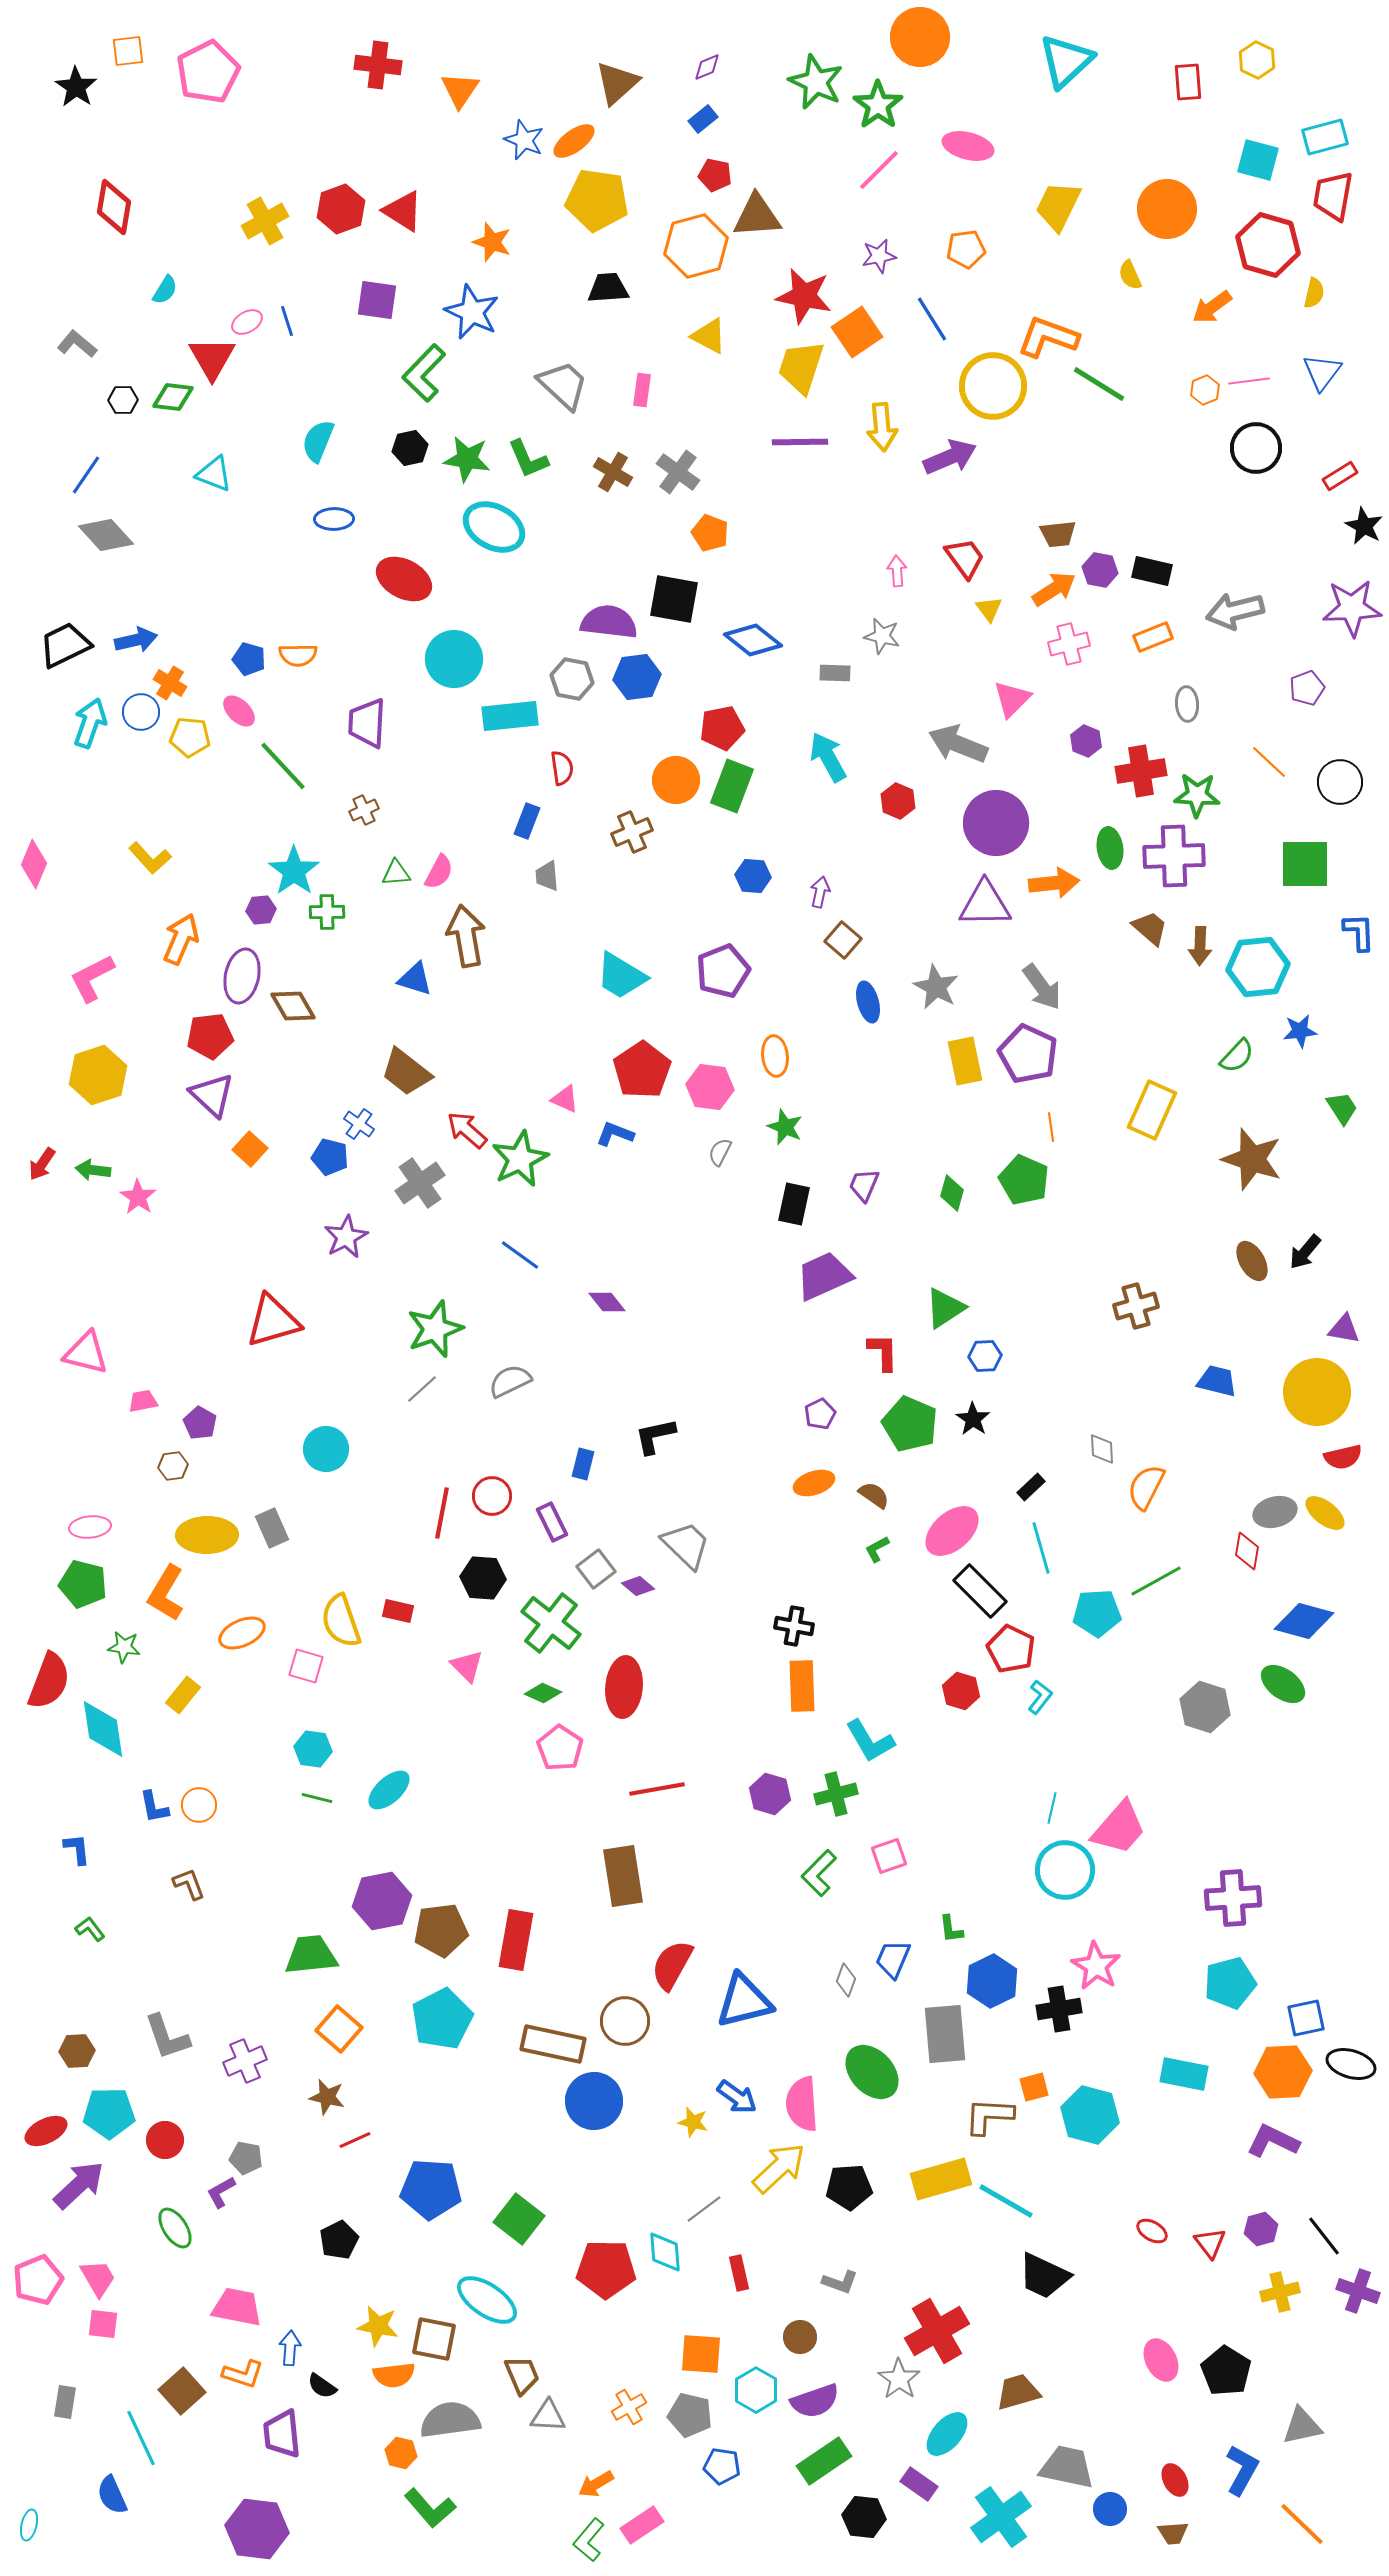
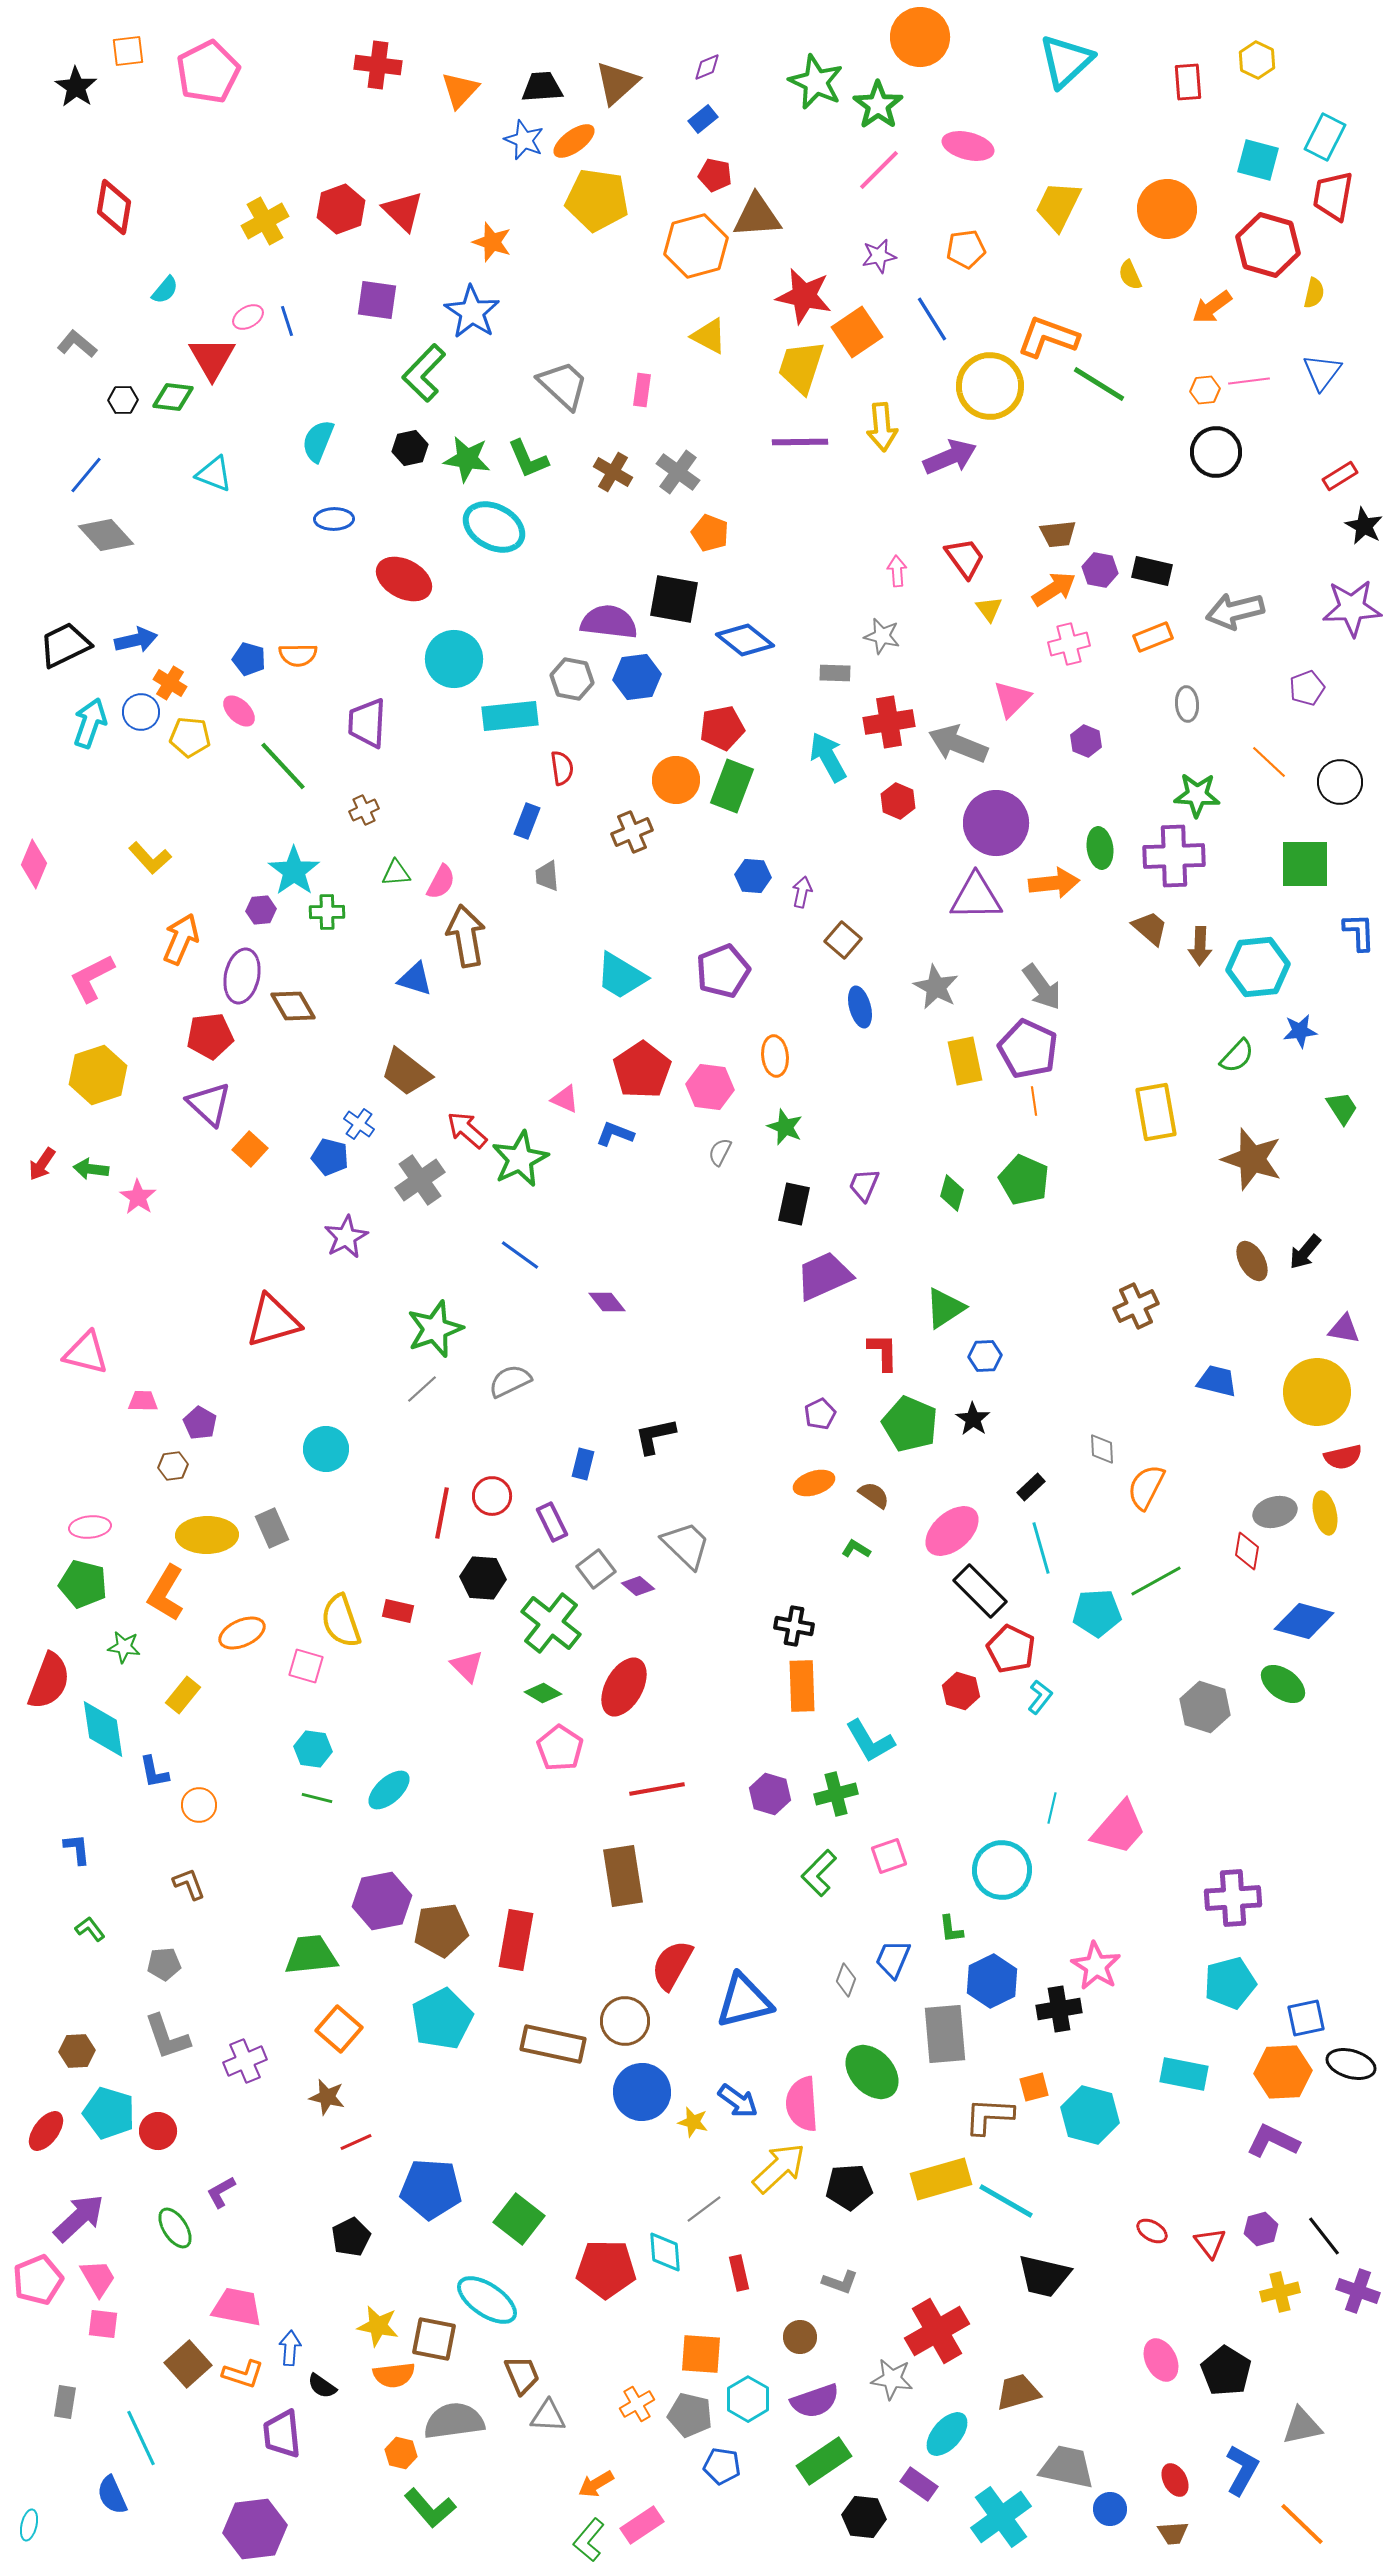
orange triangle at (460, 90): rotated 9 degrees clockwise
cyan rectangle at (1325, 137): rotated 48 degrees counterclockwise
red triangle at (403, 211): rotated 12 degrees clockwise
black trapezoid at (608, 288): moved 66 px left, 201 px up
cyan semicircle at (165, 290): rotated 8 degrees clockwise
blue star at (472, 312): rotated 8 degrees clockwise
pink ellipse at (247, 322): moved 1 px right, 5 px up
yellow circle at (993, 386): moved 3 px left
orange hexagon at (1205, 390): rotated 16 degrees clockwise
black circle at (1256, 448): moved 40 px left, 4 px down
blue line at (86, 475): rotated 6 degrees clockwise
blue diamond at (753, 640): moved 8 px left
red cross at (1141, 771): moved 252 px left, 49 px up
green ellipse at (1110, 848): moved 10 px left
pink semicircle at (439, 872): moved 2 px right, 10 px down
purple arrow at (820, 892): moved 18 px left
purple triangle at (985, 904): moved 9 px left, 7 px up
blue ellipse at (868, 1002): moved 8 px left, 5 px down
purple pentagon at (1028, 1054): moved 5 px up
purple triangle at (212, 1095): moved 3 px left, 9 px down
yellow rectangle at (1152, 1110): moved 4 px right, 2 px down; rotated 34 degrees counterclockwise
orange line at (1051, 1127): moved 17 px left, 26 px up
green arrow at (93, 1170): moved 2 px left, 1 px up
gray cross at (420, 1183): moved 3 px up
brown cross at (1136, 1306): rotated 9 degrees counterclockwise
pink trapezoid at (143, 1401): rotated 12 degrees clockwise
yellow ellipse at (1325, 1513): rotated 39 degrees clockwise
green L-shape at (877, 1549): moved 21 px left; rotated 60 degrees clockwise
red ellipse at (624, 1687): rotated 24 degrees clockwise
green diamond at (543, 1693): rotated 6 degrees clockwise
blue L-shape at (154, 1807): moved 35 px up
cyan circle at (1065, 1870): moved 63 px left
blue arrow at (737, 2097): moved 1 px right, 4 px down
blue circle at (594, 2101): moved 48 px right, 9 px up
cyan pentagon at (109, 2113): rotated 18 degrees clockwise
red ellipse at (46, 2131): rotated 27 degrees counterclockwise
red circle at (165, 2140): moved 7 px left, 9 px up
red line at (355, 2140): moved 1 px right, 2 px down
gray pentagon at (246, 2158): moved 82 px left, 194 px up; rotated 16 degrees counterclockwise
purple arrow at (79, 2185): moved 33 px down
black pentagon at (339, 2240): moved 12 px right, 3 px up
black trapezoid at (1044, 2276): rotated 12 degrees counterclockwise
gray star at (899, 2379): moved 7 px left; rotated 27 degrees counterclockwise
cyan hexagon at (756, 2390): moved 8 px left, 9 px down
brown square at (182, 2391): moved 6 px right, 27 px up
orange cross at (629, 2407): moved 8 px right, 3 px up
gray semicircle at (450, 2420): moved 4 px right, 1 px down
purple hexagon at (257, 2529): moved 2 px left; rotated 14 degrees counterclockwise
